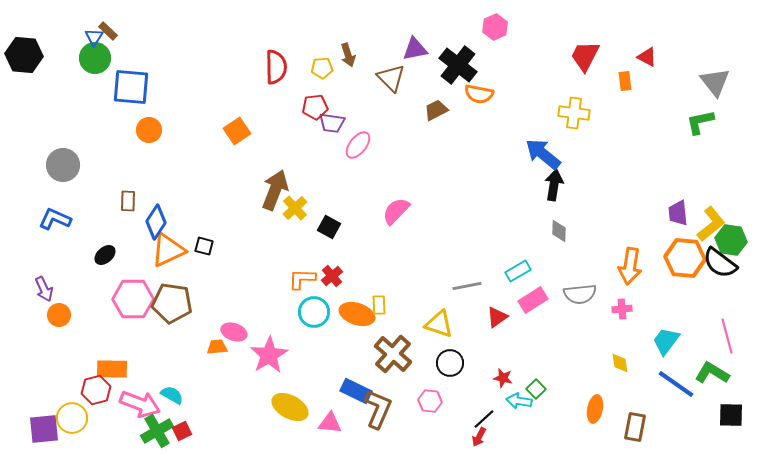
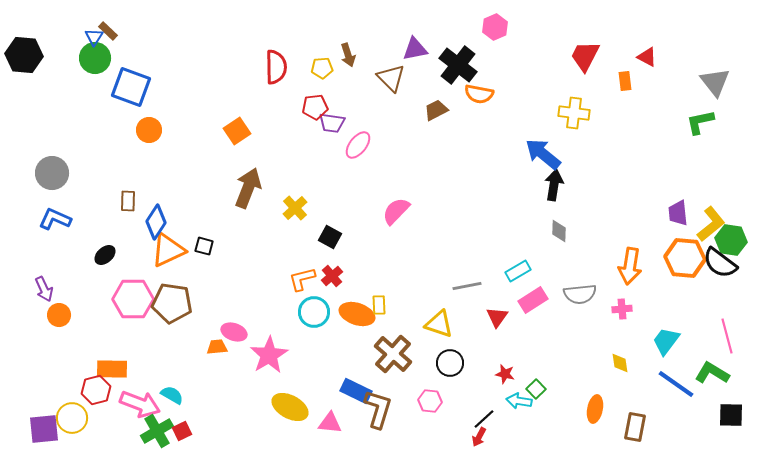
blue square at (131, 87): rotated 15 degrees clockwise
gray circle at (63, 165): moved 11 px left, 8 px down
brown arrow at (275, 190): moved 27 px left, 2 px up
black square at (329, 227): moved 1 px right, 10 px down
orange L-shape at (302, 279): rotated 16 degrees counterclockwise
red triangle at (497, 317): rotated 20 degrees counterclockwise
red star at (503, 378): moved 2 px right, 4 px up
brown L-shape at (378, 409): rotated 6 degrees counterclockwise
